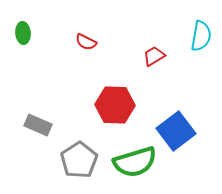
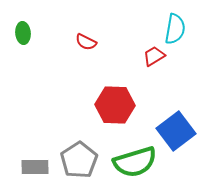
cyan semicircle: moved 26 px left, 7 px up
gray rectangle: moved 3 px left, 42 px down; rotated 24 degrees counterclockwise
